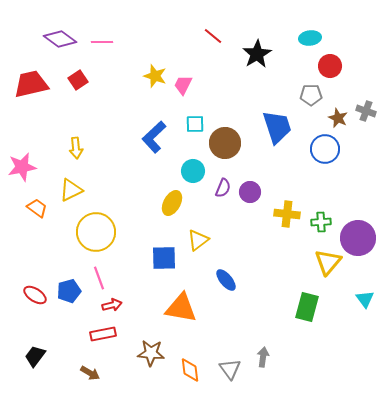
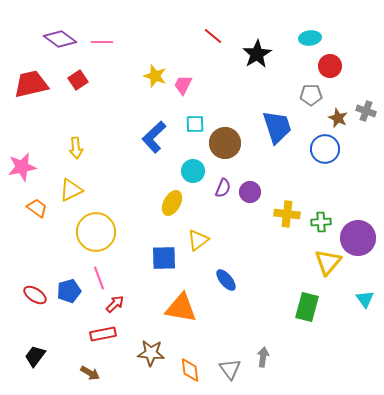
red arrow at (112, 305): moved 3 px right, 1 px up; rotated 30 degrees counterclockwise
